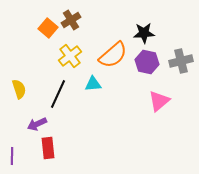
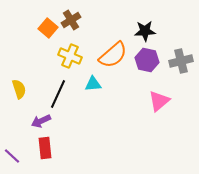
black star: moved 1 px right, 2 px up
yellow cross: rotated 30 degrees counterclockwise
purple hexagon: moved 2 px up
purple arrow: moved 4 px right, 3 px up
red rectangle: moved 3 px left
purple line: rotated 48 degrees counterclockwise
